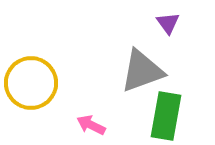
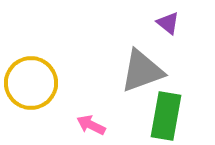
purple triangle: rotated 15 degrees counterclockwise
